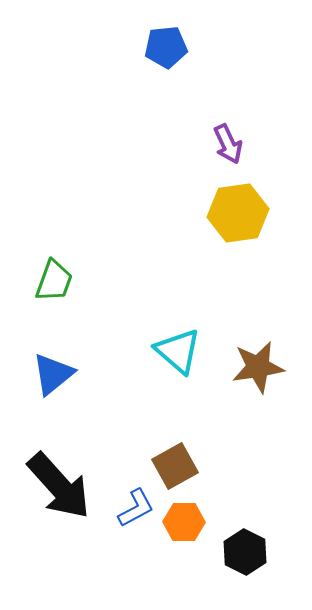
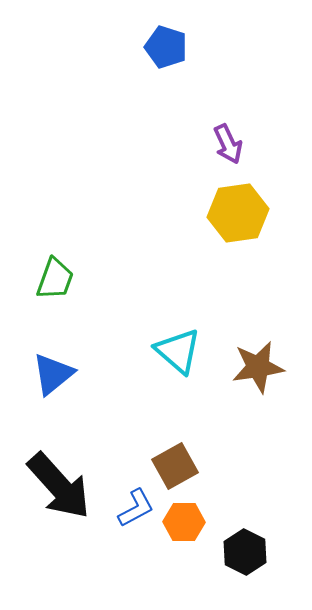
blue pentagon: rotated 24 degrees clockwise
green trapezoid: moved 1 px right, 2 px up
